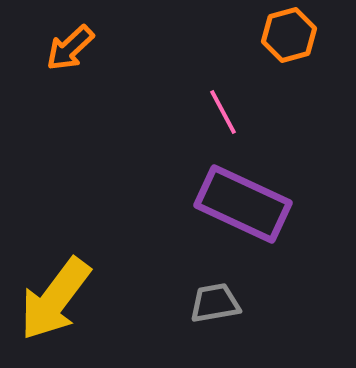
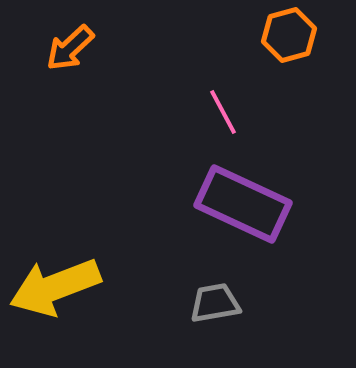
yellow arrow: moved 12 px up; rotated 32 degrees clockwise
